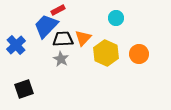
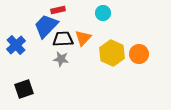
red rectangle: rotated 16 degrees clockwise
cyan circle: moved 13 px left, 5 px up
yellow hexagon: moved 6 px right
gray star: rotated 21 degrees counterclockwise
